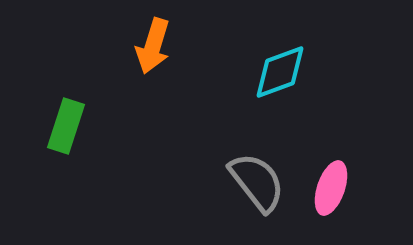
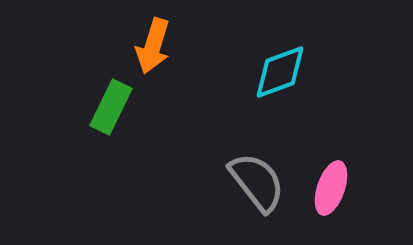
green rectangle: moved 45 px right, 19 px up; rotated 8 degrees clockwise
